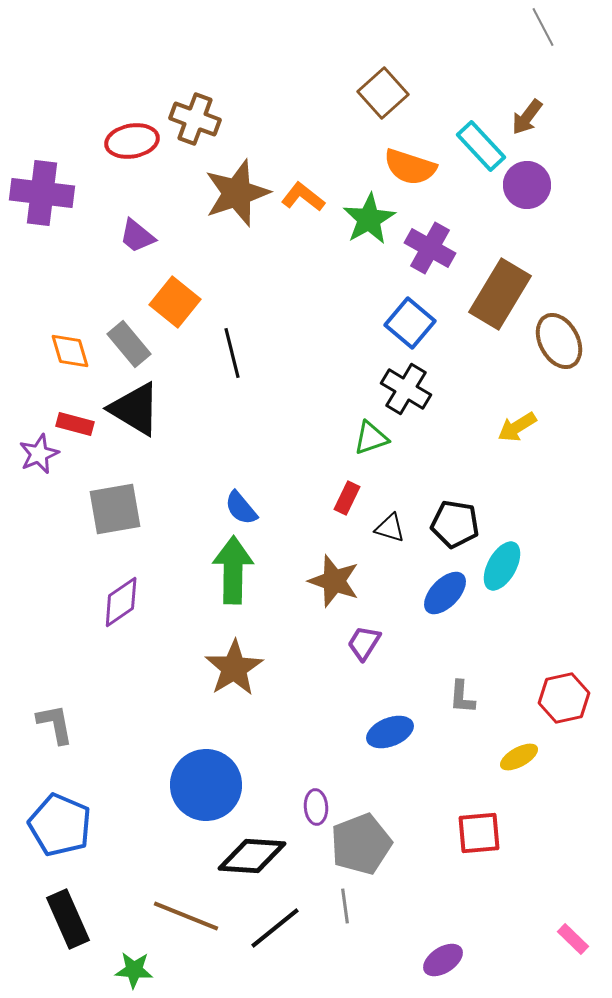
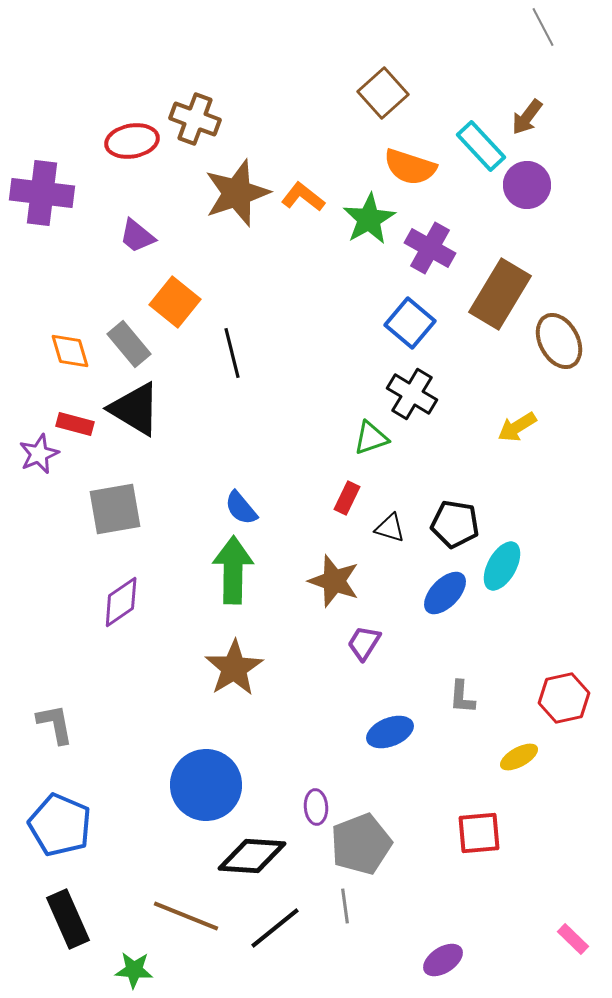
black cross at (406, 389): moved 6 px right, 5 px down
